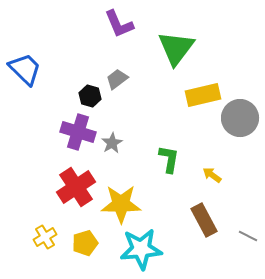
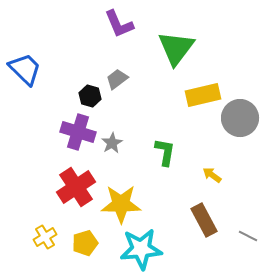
green L-shape: moved 4 px left, 7 px up
